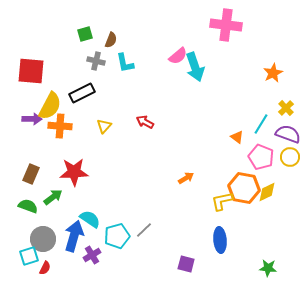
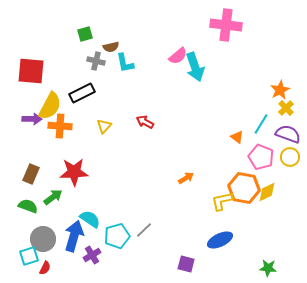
brown semicircle: moved 7 px down; rotated 56 degrees clockwise
orange star: moved 7 px right, 17 px down
blue ellipse: rotated 70 degrees clockwise
